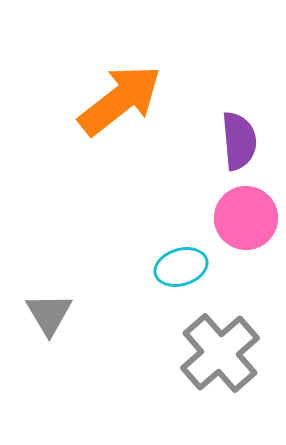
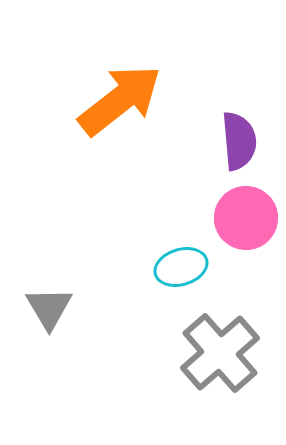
gray triangle: moved 6 px up
